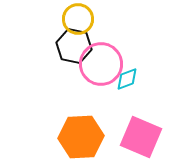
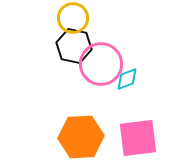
yellow circle: moved 5 px left, 1 px up
pink square: moved 3 px left, 1 px down; rotated 30 degrees counterclockwise
